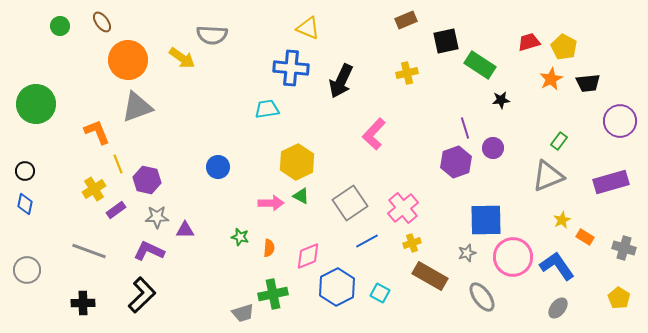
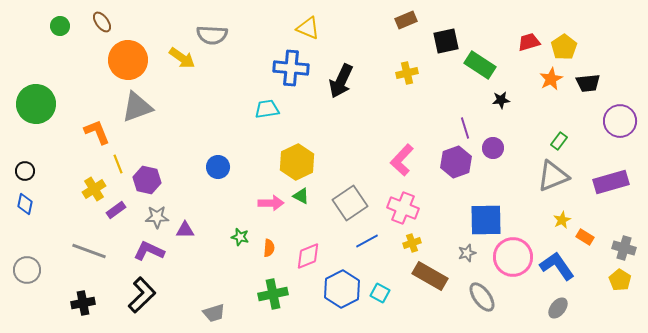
yellow pentagon at (564, 47): rotated 10 degrees clockwise
pink L-shape at (374, 134): moved 28 px right, 26 px down
gray triangle at (548, 176): moved 5 px right
pink cross at (403, 208): rotated 28 degrees counterclockwise
blue hexagon at (337, 287): moved 5 px right, 2 px down
yellow pentagon at (619, 298): moved 1 px right, 18 px up
black cross at (83, 303): rotated 10 degrees counterclockwise
gray trapezoid at (243, 313): moved 29 px left
